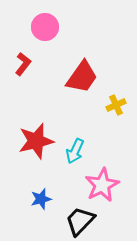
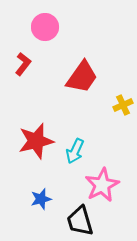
yellow cross: moved 7 px right
black trapezoid: rotated 60 degrees counterclockwise
